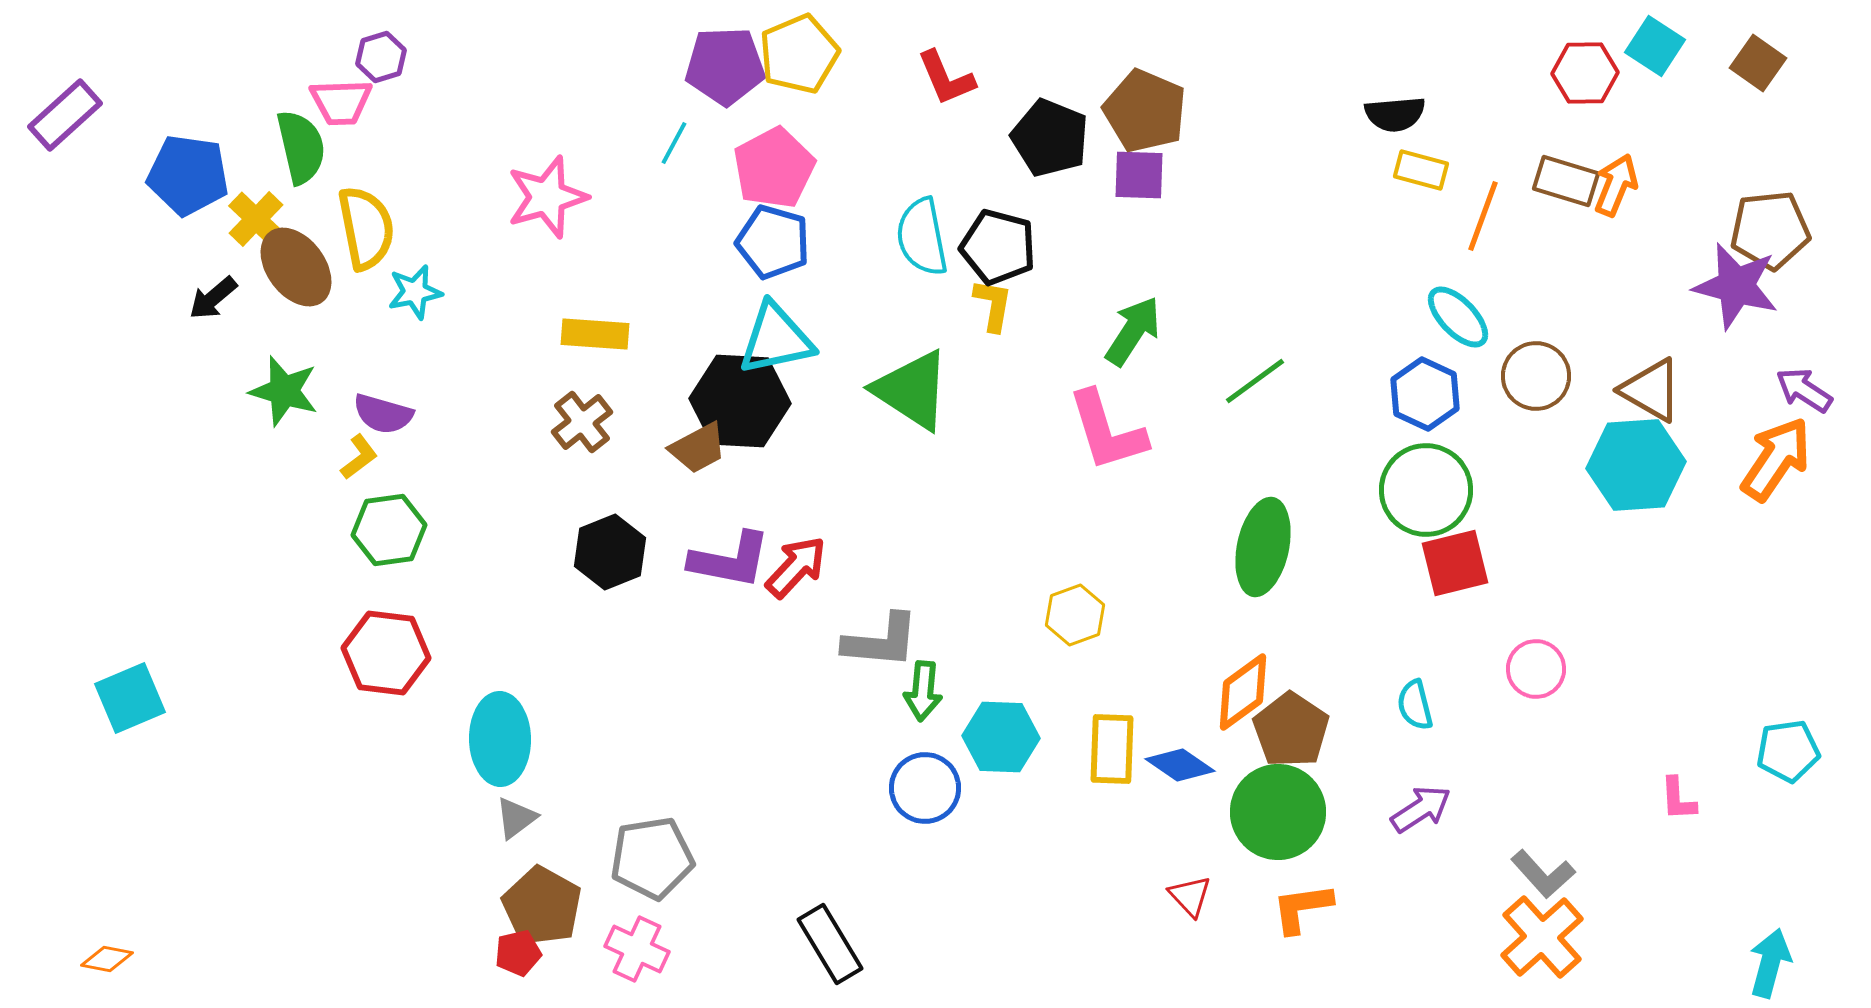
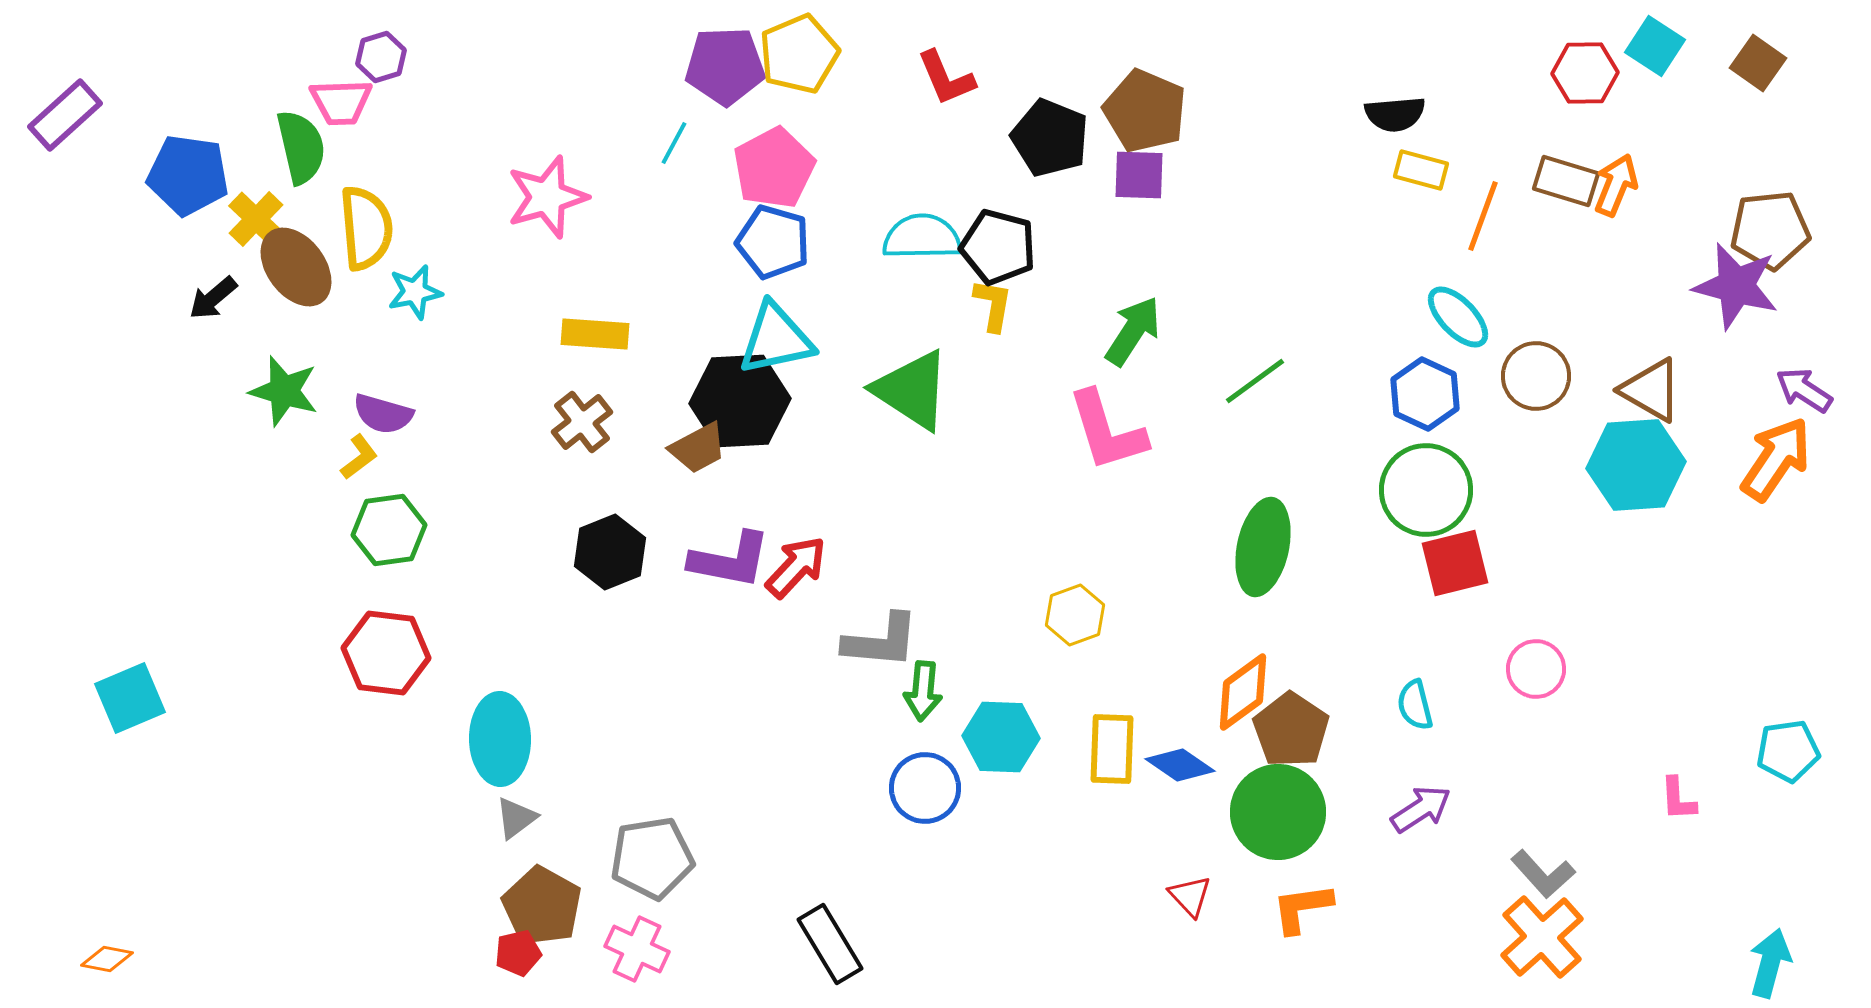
yellow semicircle at (366, 228): rotated 6 degrees clockwise
cyan semicircle at (922, 237): rotated 100 degrees clockwise
black hexagon at (740, 401): rotated 6 degrees counterclockwise
